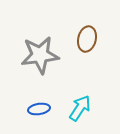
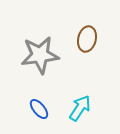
blue ellipse: rotated 60 degrees clockwise
